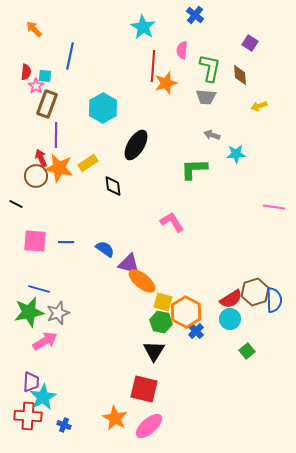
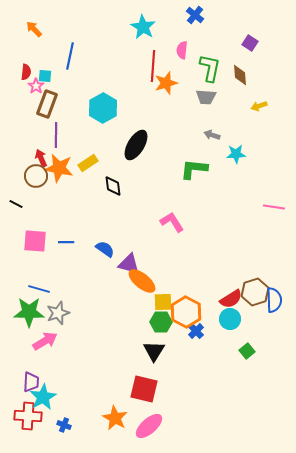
green L-shape at (194, 169): rotated 8 degrees clockwise
yellow square at (163, 302): rotated 18 degrees counterclockwise
green star at (29, 312): rotated 12 degrees clockwise
green hexagon at (161, 322): rotated 10 degrees counterclockwise
